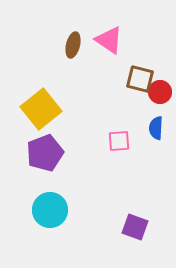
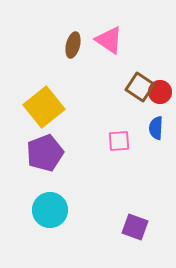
brown square: moved 8 px down; rotated 20 degrees clockwise
yellow square: moved 3 px right, 2 px up
